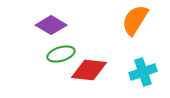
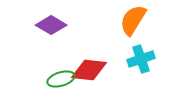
orange semicircle: moved 2 px left
green ellipse: moved 25 px down
cyan cross: moved 2 px left, 13 px up
